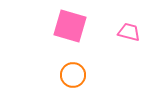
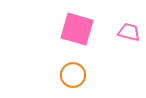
pink square: moved 7 px right, 3 px down
